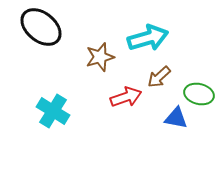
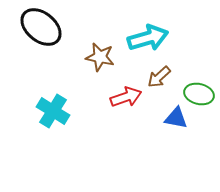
brown star: rotated 28 degrees clockwise
